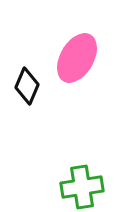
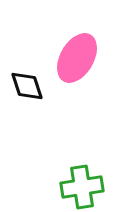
black diamond: rotated 42 degrees counterclockwise
